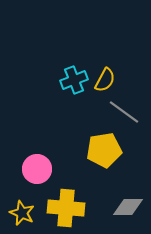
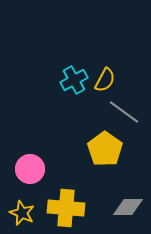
cyan cross: rotated 8 degrees counterclockwise
yellow pentagon: moved 1 px right, 1 px up; rotated 28 degrees counterclockwise
pink circle: moved 7 px left
